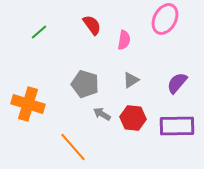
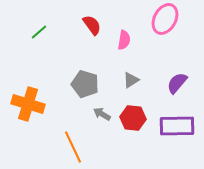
orange line: rotated 16 degrees clockwise
